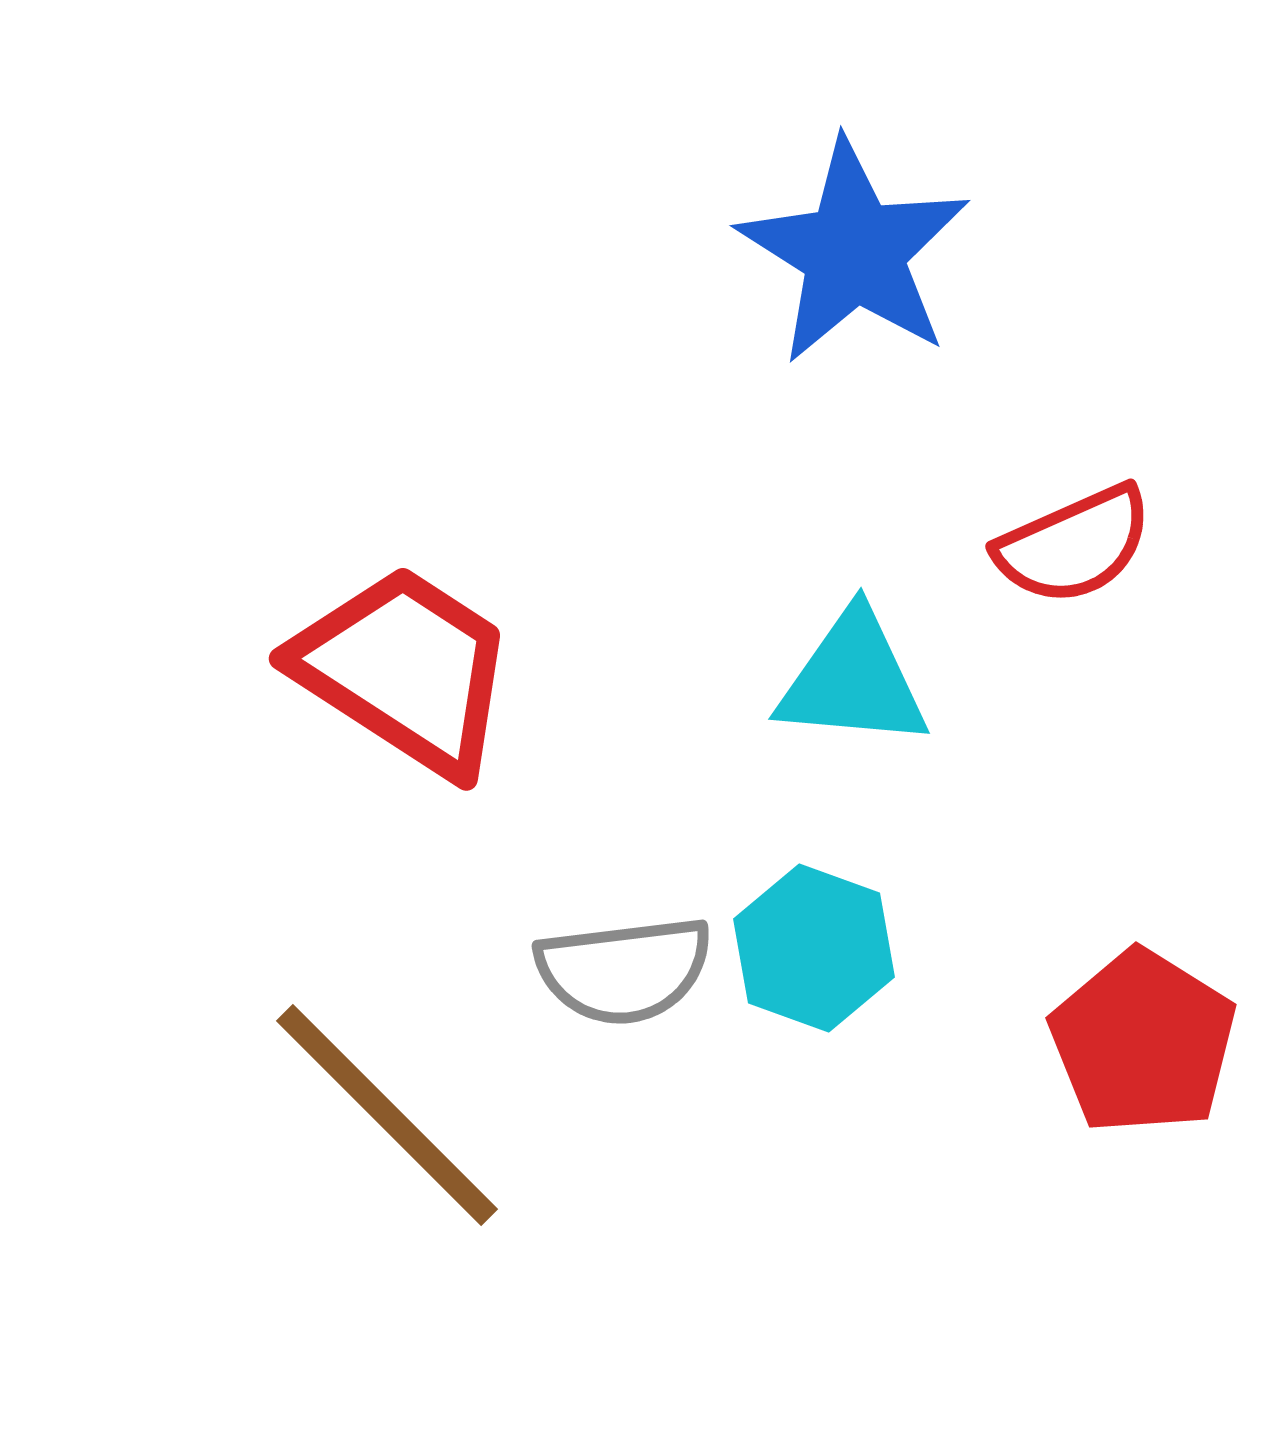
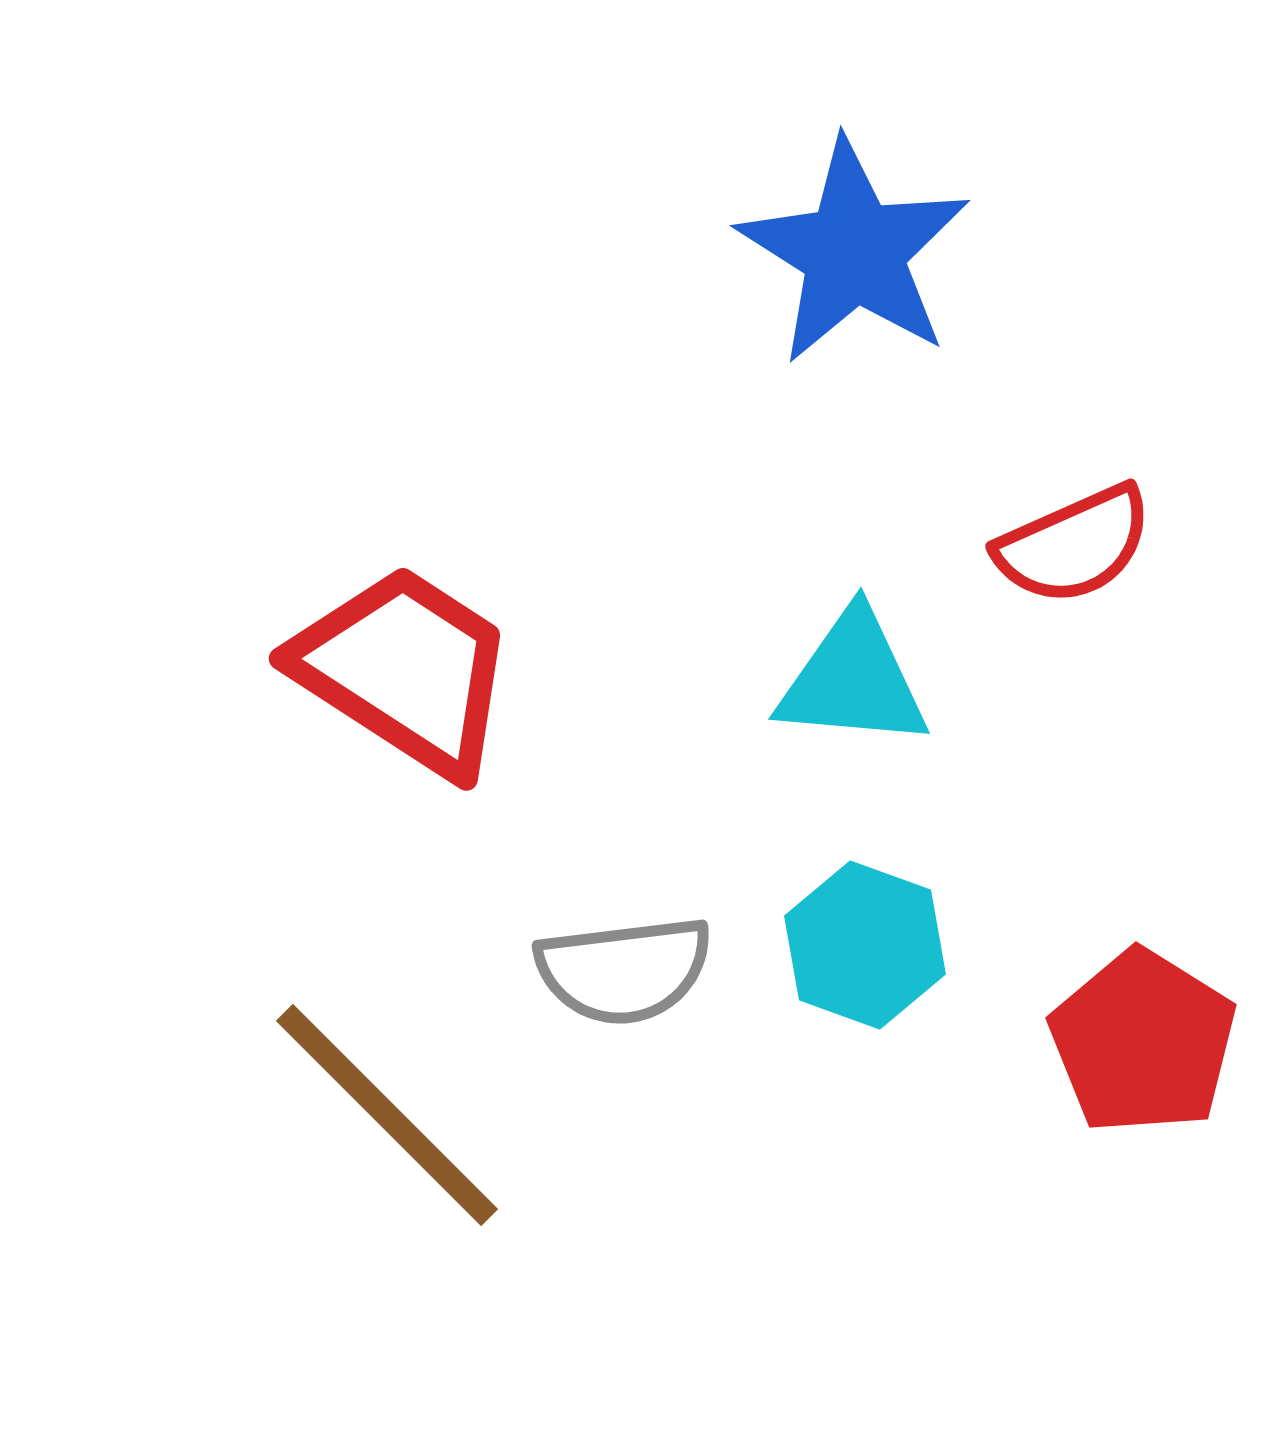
cyan hexagon: moved 51 px right, 3 px up
